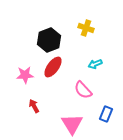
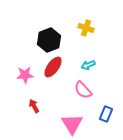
cyan arrow: moved 7 px left, 1 px down
